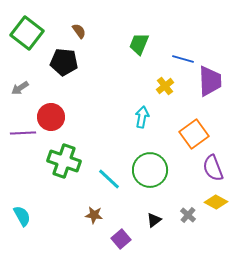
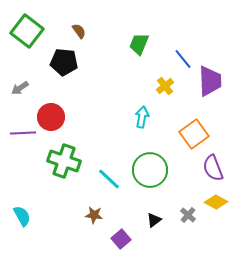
green square: moved 2 px up
blue line: rotated 35 degrees clockwise
